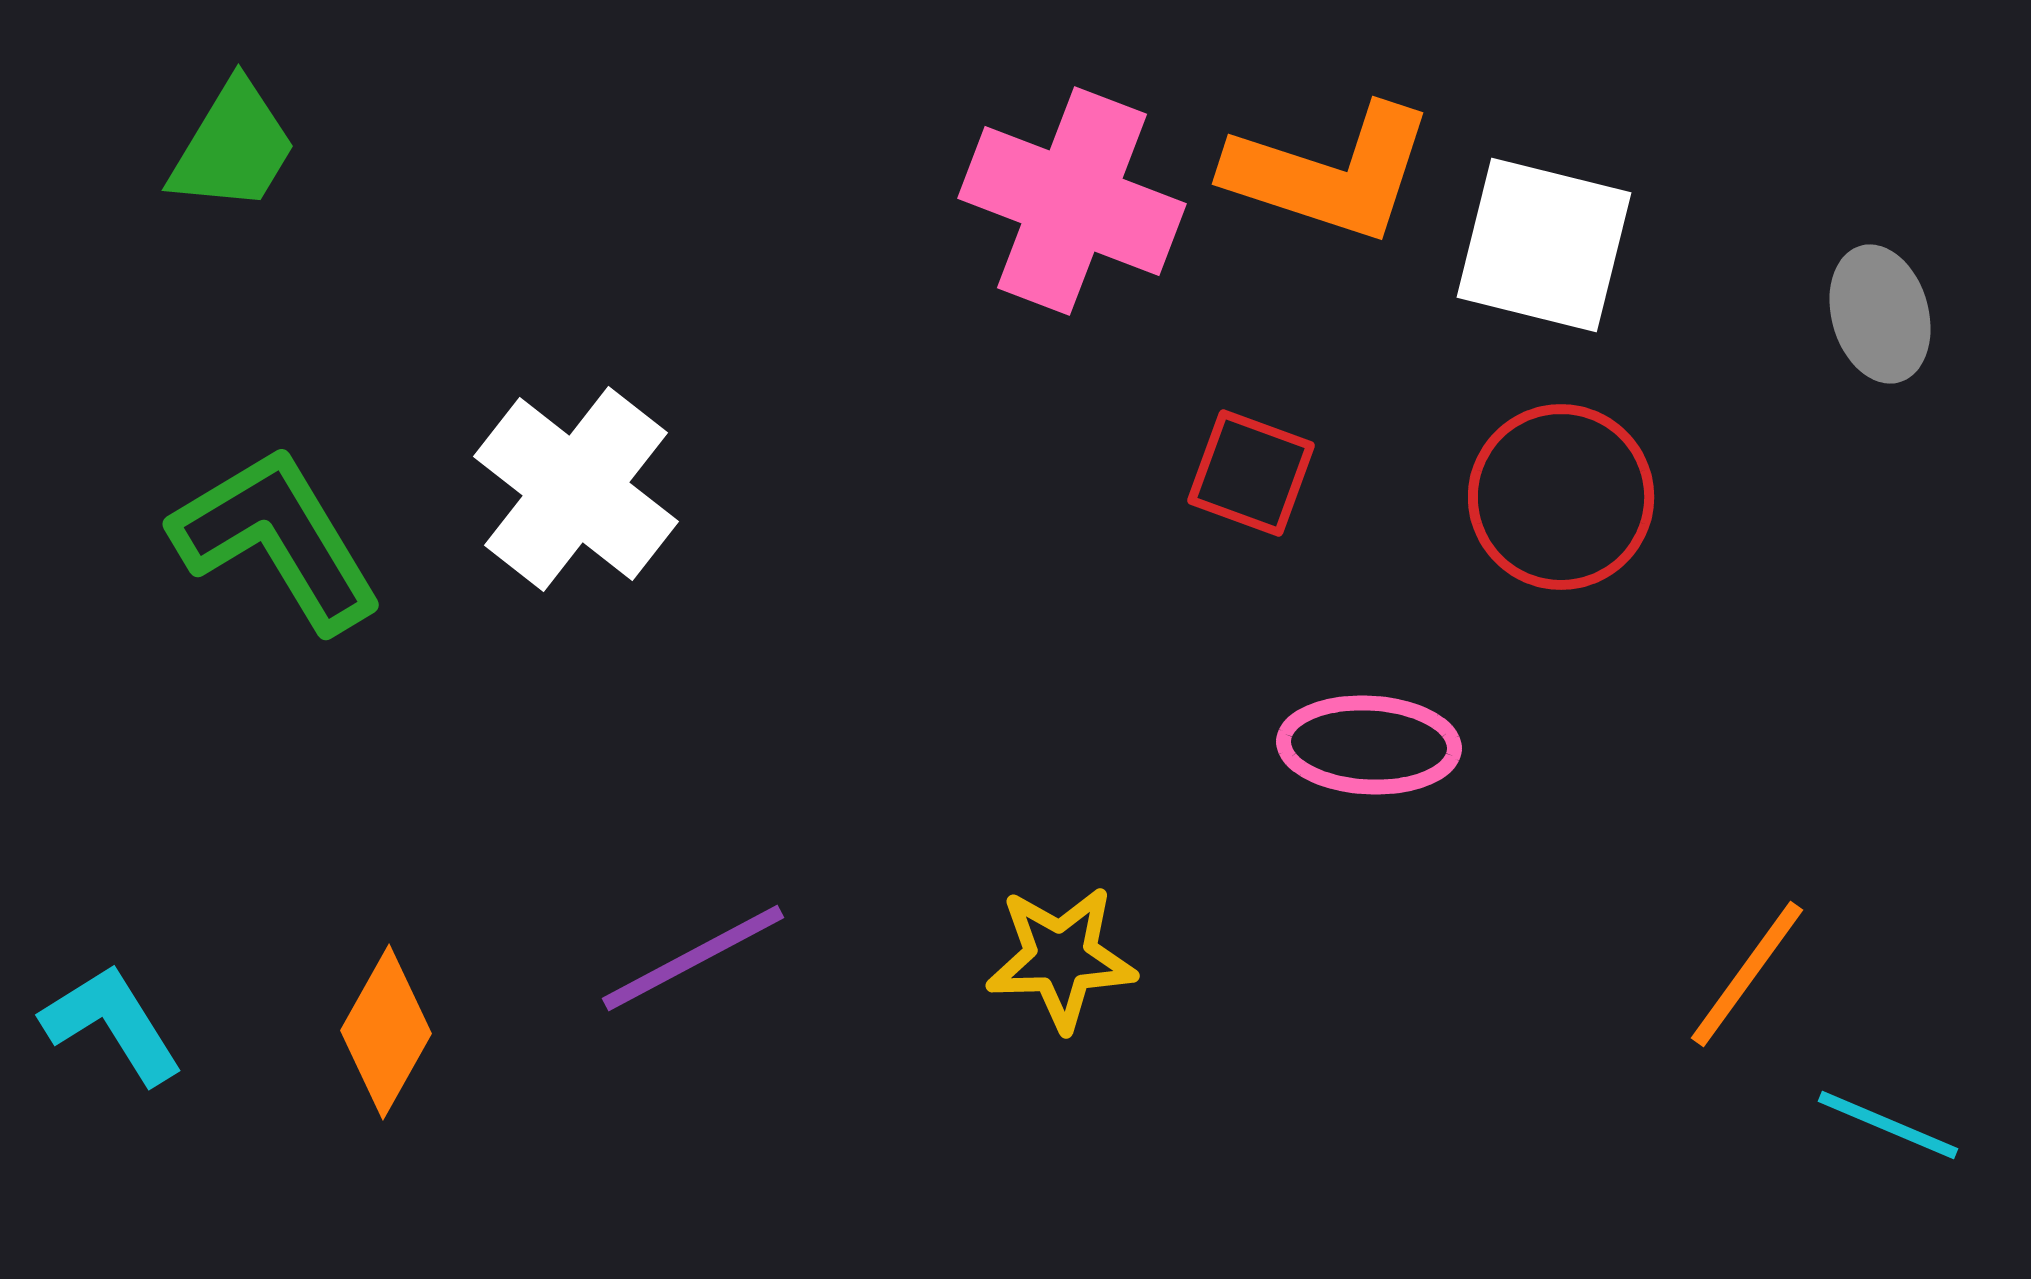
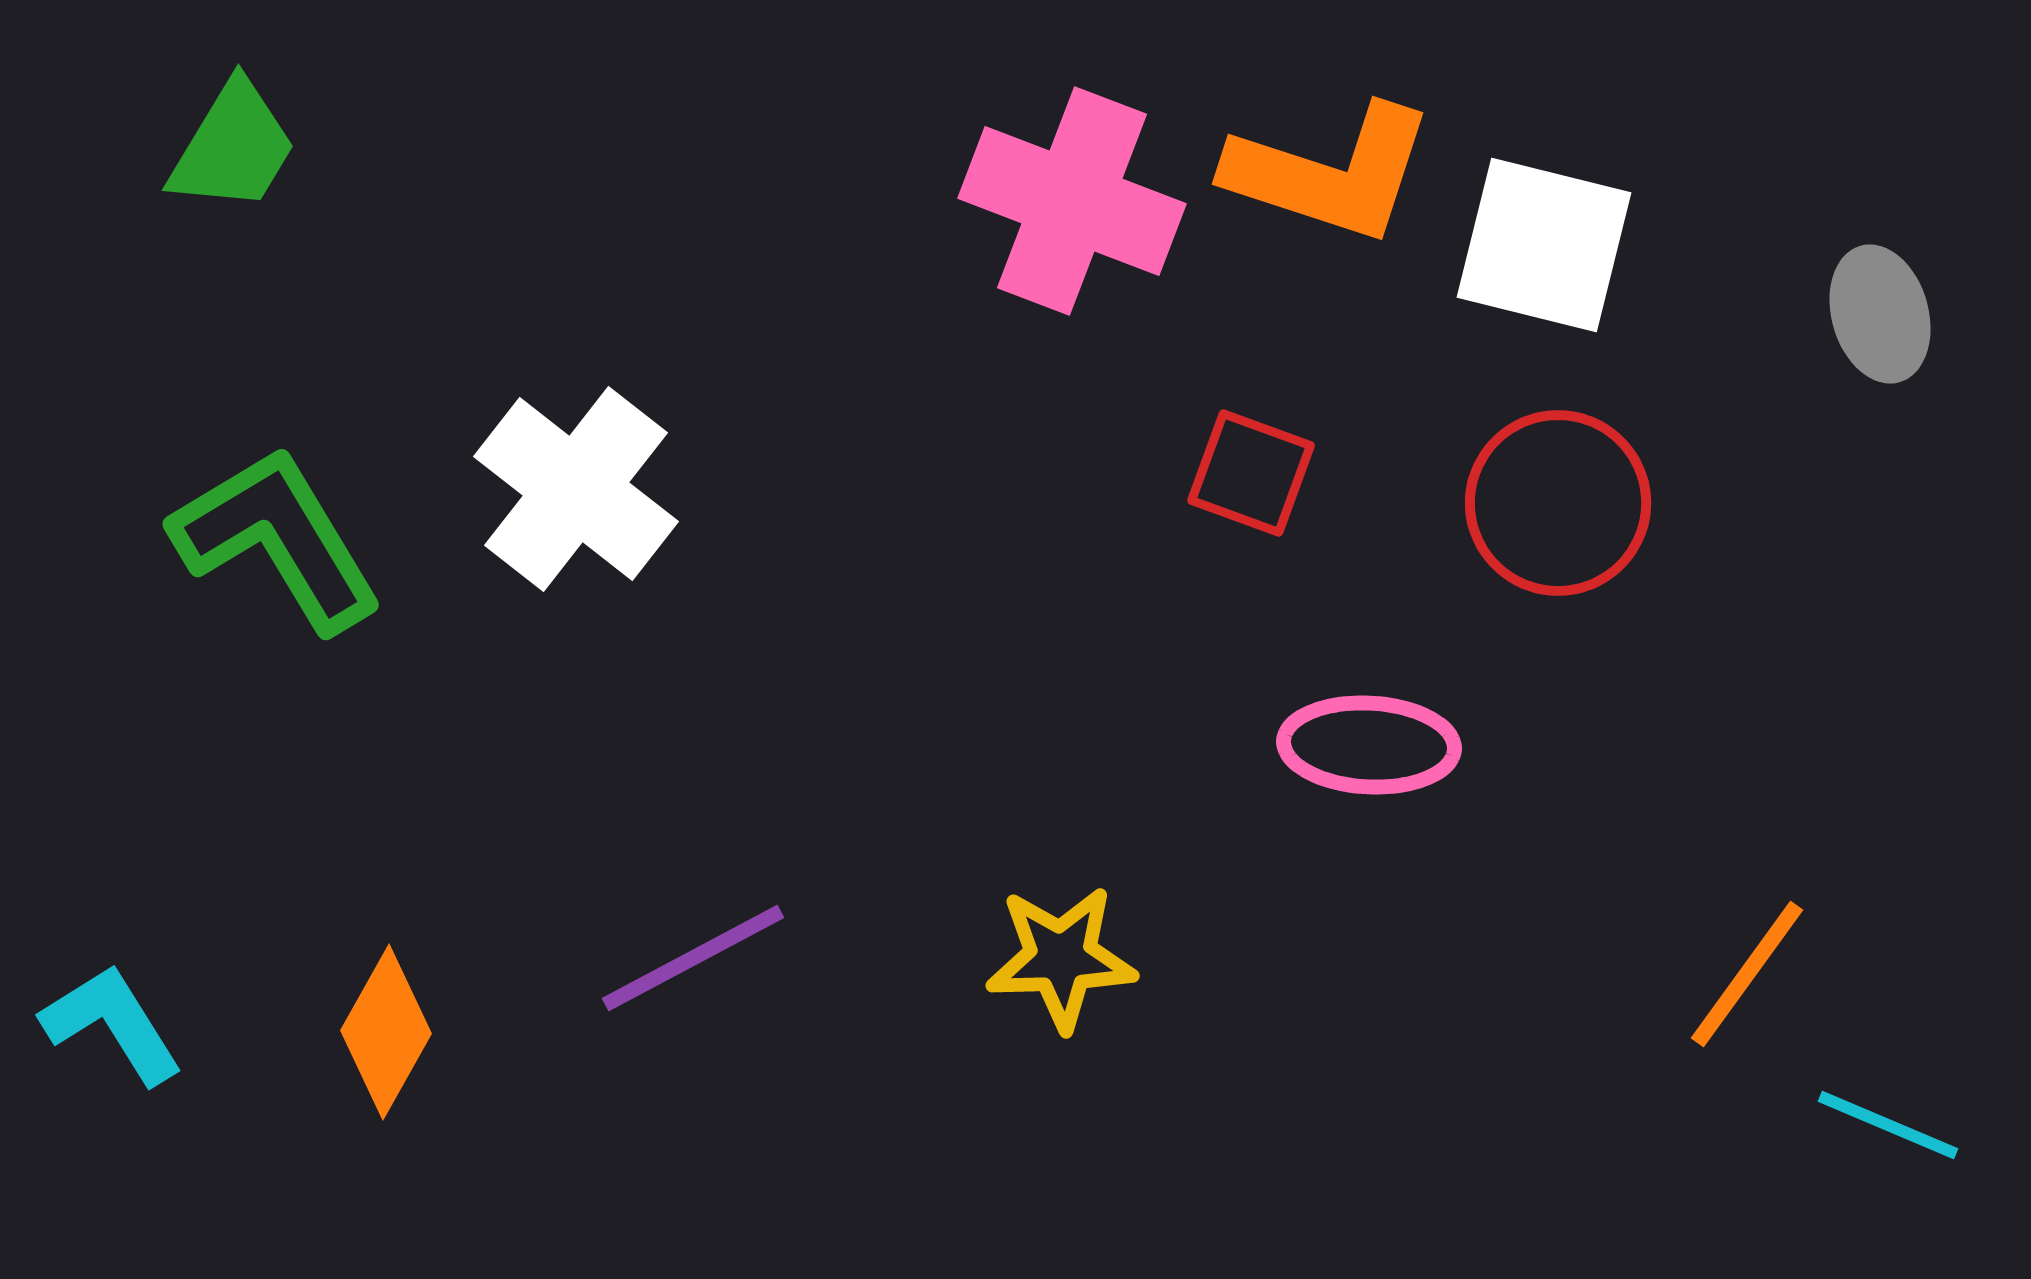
red circle: moved 3 px left, 6 px down
